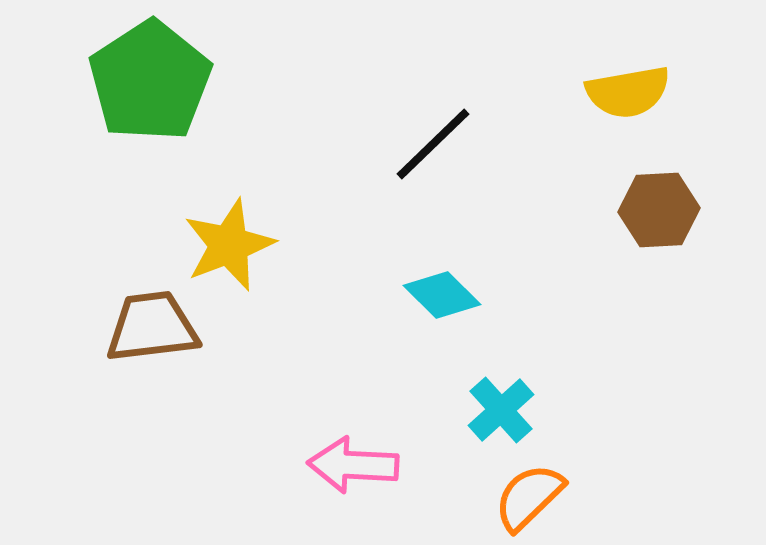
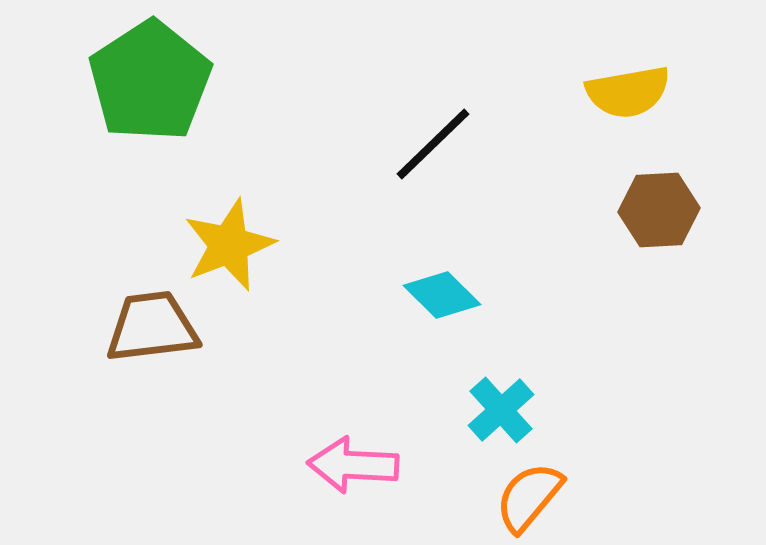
orange semicircle: rotated 6 degrees counterclockwise
